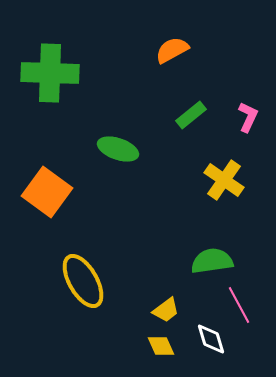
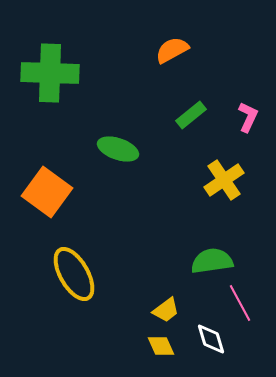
yellow cross: rotated 21 degrees clockwise
yellow ellipse: moved 9 px left, 7 px up
pink line: moved 1 px right, 2 px up
